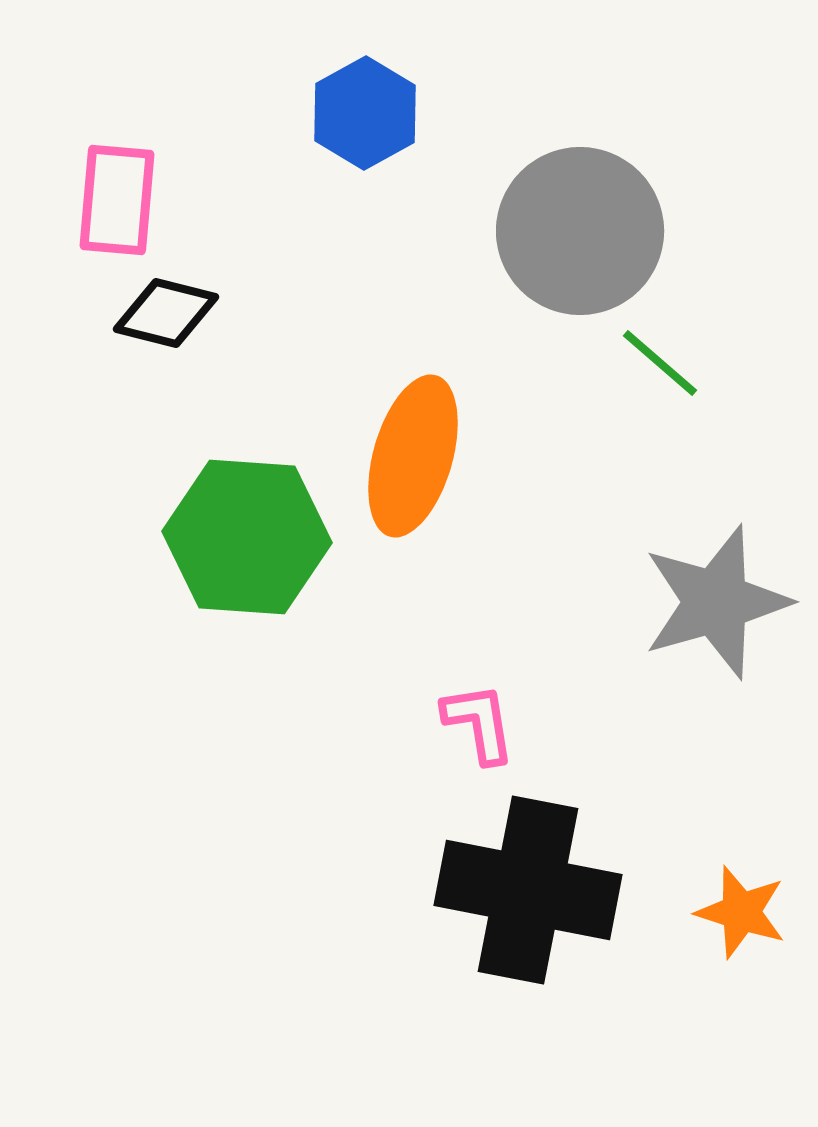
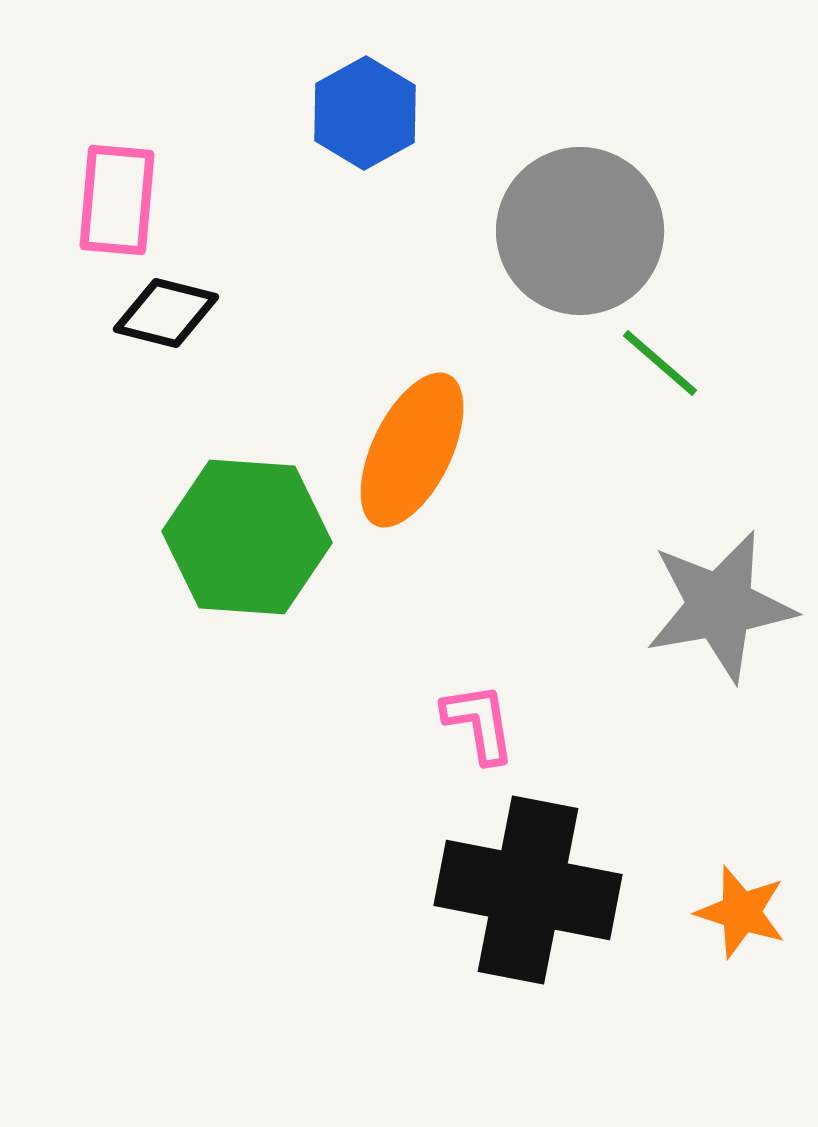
orange ellipse: moved 1 px left, 6 px up; rotated 10 degrees clockwise
gray star: moved 4 px right, 4 px down; rotated 6 degrees clockwise
